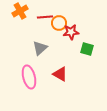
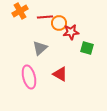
green square: moved 1 px up
